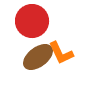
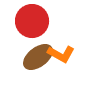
orange L-shape: moved 1 px down; rotated 36 degrees counterclockwise
